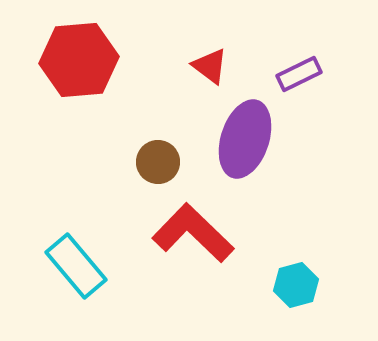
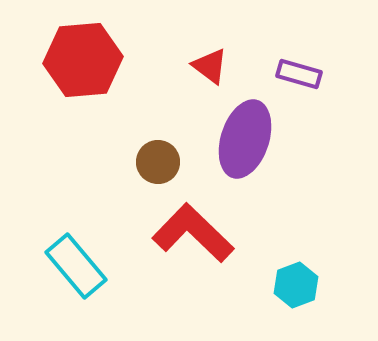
red hexagon: moved 4 px right
purple rectangle: rotated 42 degrees clockwise
cyan hexagon: rotated 6 degrees counterclockwise
